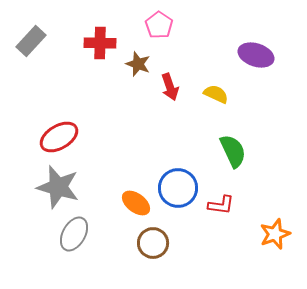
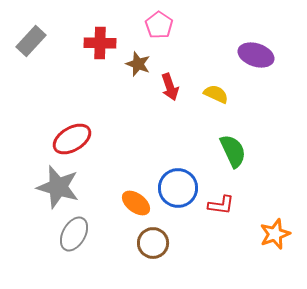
red ellipse: moved 13 px right, 2 px down
